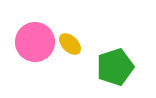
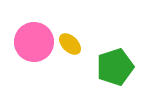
pink circle: moved 1 px left
